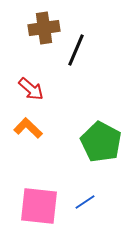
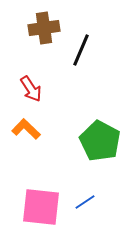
black line: moved 5 px right
red arrow: rotated 16 degrees clockwise
orange L-shape: moved 2 px left, 1 px down
green pentagon: moved 1 px left, 1 px up
pink square: moved 2 px right, 1 px down
